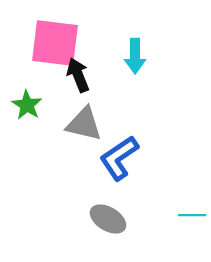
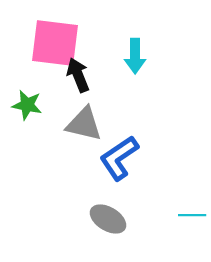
green star: rotated 20 degrees counterclockwise
